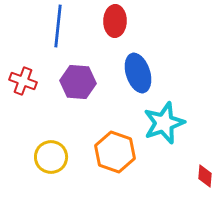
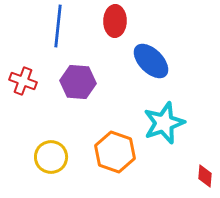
blue ellipse: moved 13 px right, 12 px up; rotated 27 degrees counterclockwise
